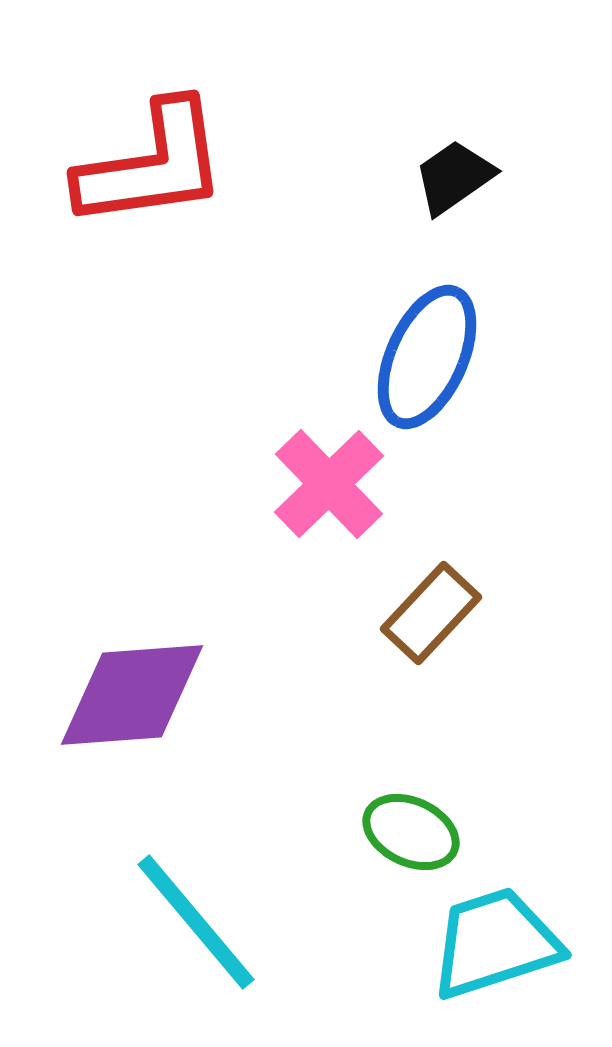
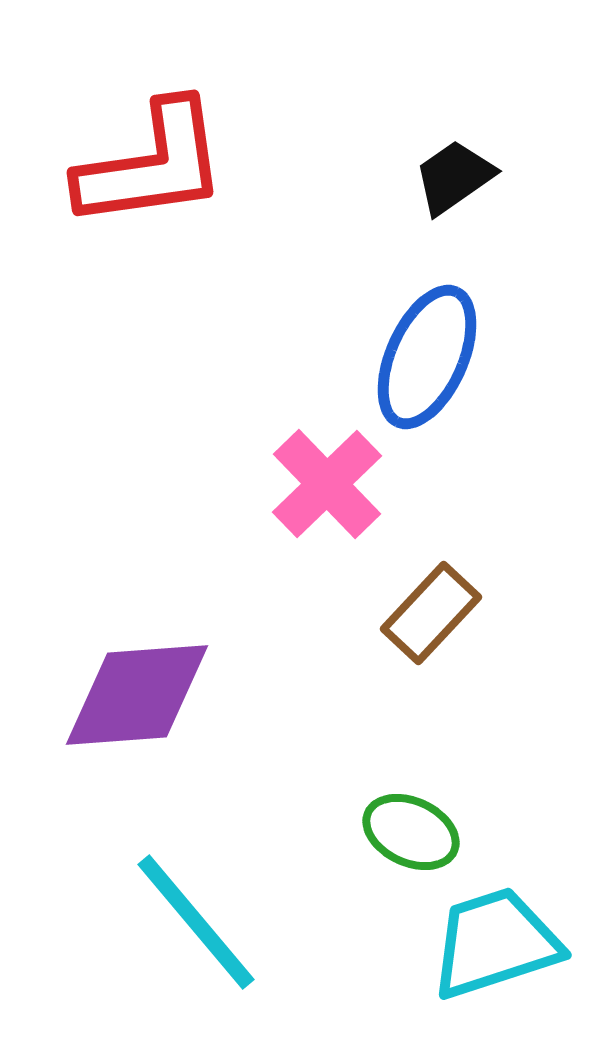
pink cross: moved 2 px left
purple diamond: moved 5 px right
